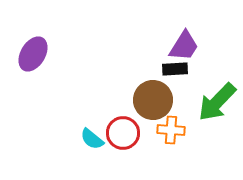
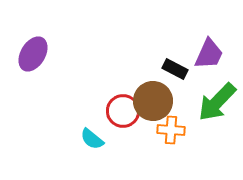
purple trapezoid: moved 25 px right, 8 px down; rotated 8 degrees counterclockwise
black rectangle: rotated 30 degrees clockwise
brown circle: moved 1 px down
red circle: moved 22 px up
